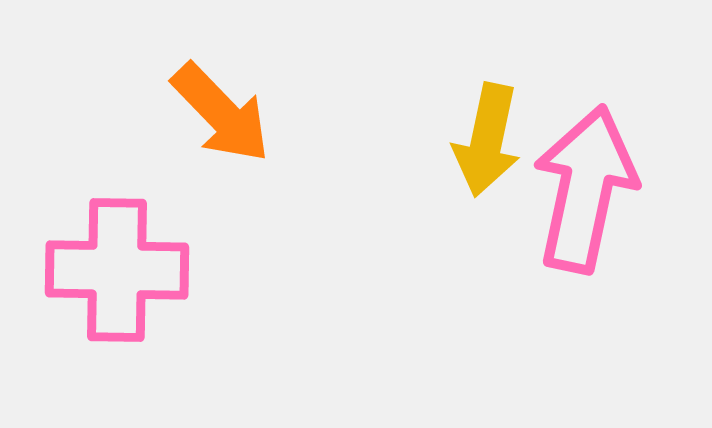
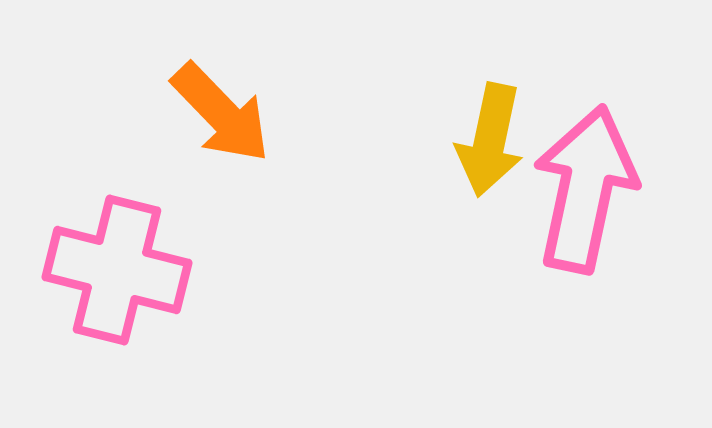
yellow arrow: moved 3 px right
pink cross: rotated 13 degrees clockwise
